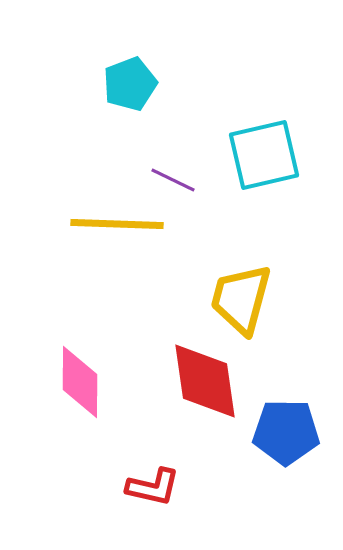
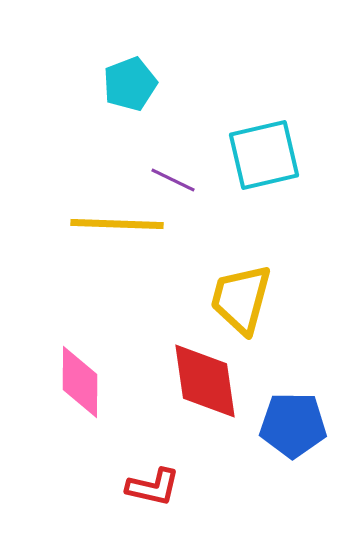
blue pentagon: moved 7 px right, 7 px up
